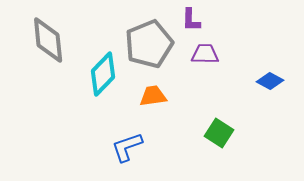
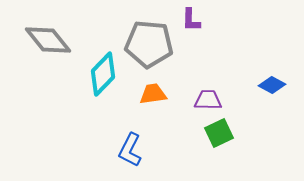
gray diamond: rotated 33 degrees counterclockwise
gray pentagon: rotated 27 degrees clockwise
purple trapezoid: moved 3 px right, 46 px down
blue diamond: moved 2 px right, 4 px down
orange trapezoid: moved 2 px up
green square: rotated 32 degrees clockwise
blue L-shape: moved 3 px right, 3 px down; rotated 44 degrees counterclockwise
